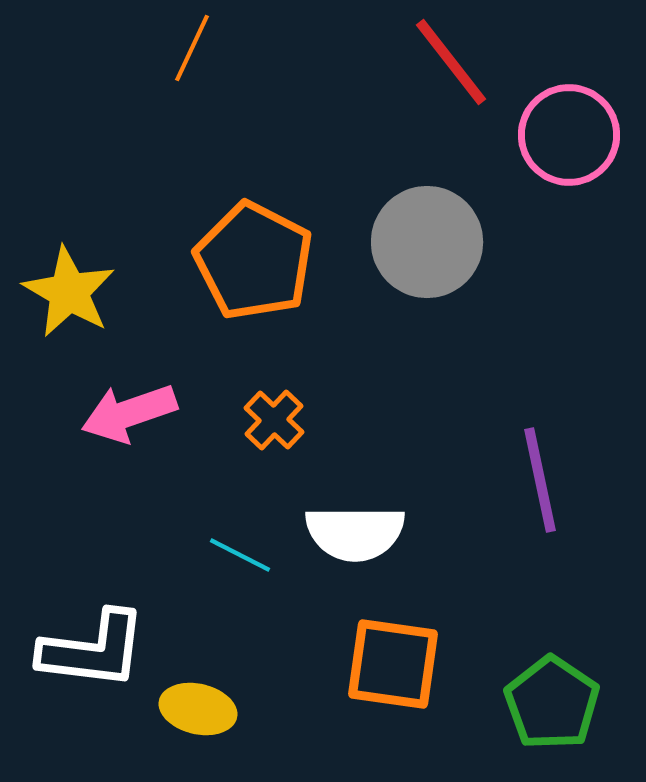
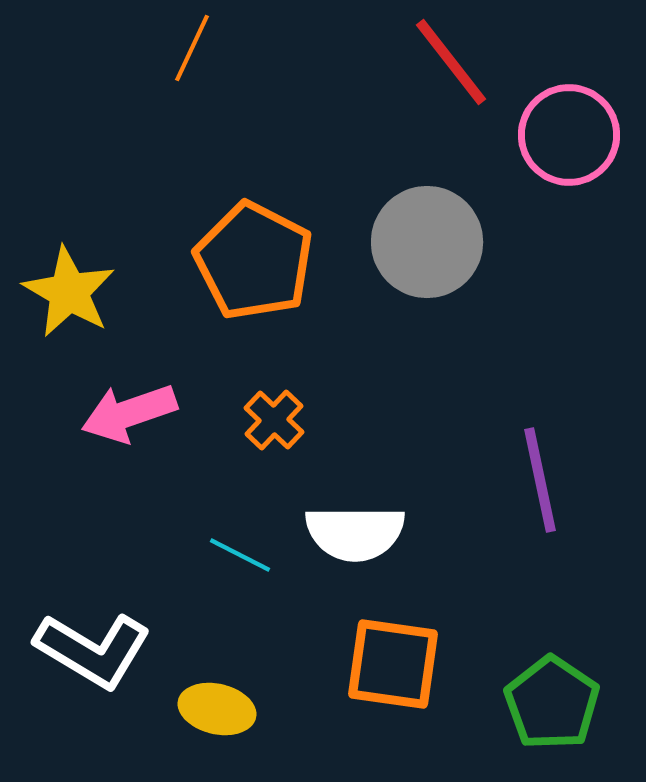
white L-shape: rotated 24 degrees clockwise
yellow ellipse: moved 19 px right
